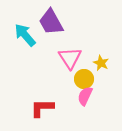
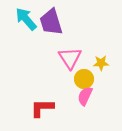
purple trapezoid: rotated 12 degrees clockwise
cyan arrow: moved 1 px right, 16 px up
yellow star: rotated 28 degrees counterclockwise
